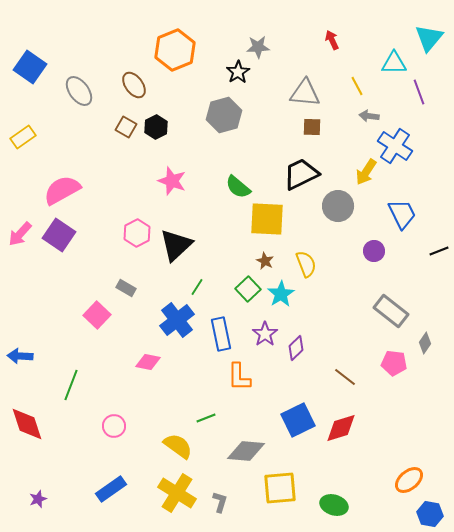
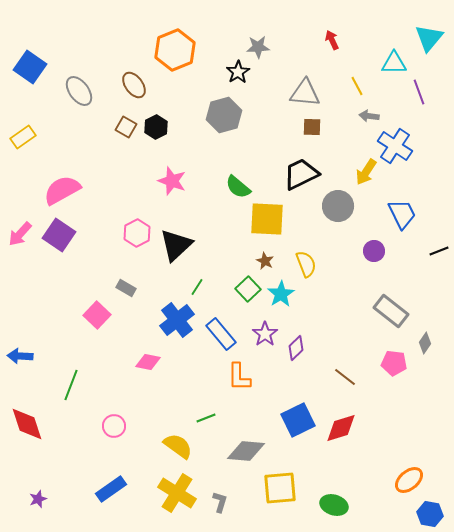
blue rectangle at (221, 334): rotated 28 degrees counterclockwise
